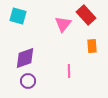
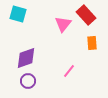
cyan square: moved 2 px up
orange rectangle: moved 3 px up
purple diamond: moved 1 px right
pink line: rotated 40 degrees clockwise
